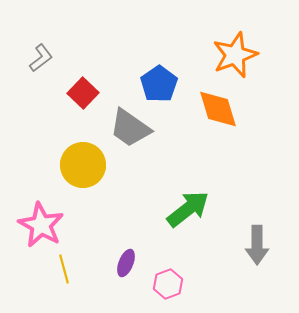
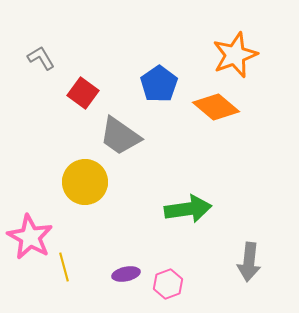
gray L-shape: rotated 84 degrees counterclockwise
red square: rotated 8 degrees counterclockwise
orange diamond: moved 2 px left, 2 px up; rotated 33 degrees counterclockwise
gray trapezoid: moved 10 px left, 8 px down
yellow circle: moved 2 px right, 17 px down
green arrow: rotated 30 degrees clockwise
pink star: moved 11 px left, 12 px down
gray arrow: moved 8 px left, 17 px down; rotated 6 degrees clockwise
purple ellipse: moved 11 px down; rotated 56 degrees clockwise
yellow line: moved 2 px up
